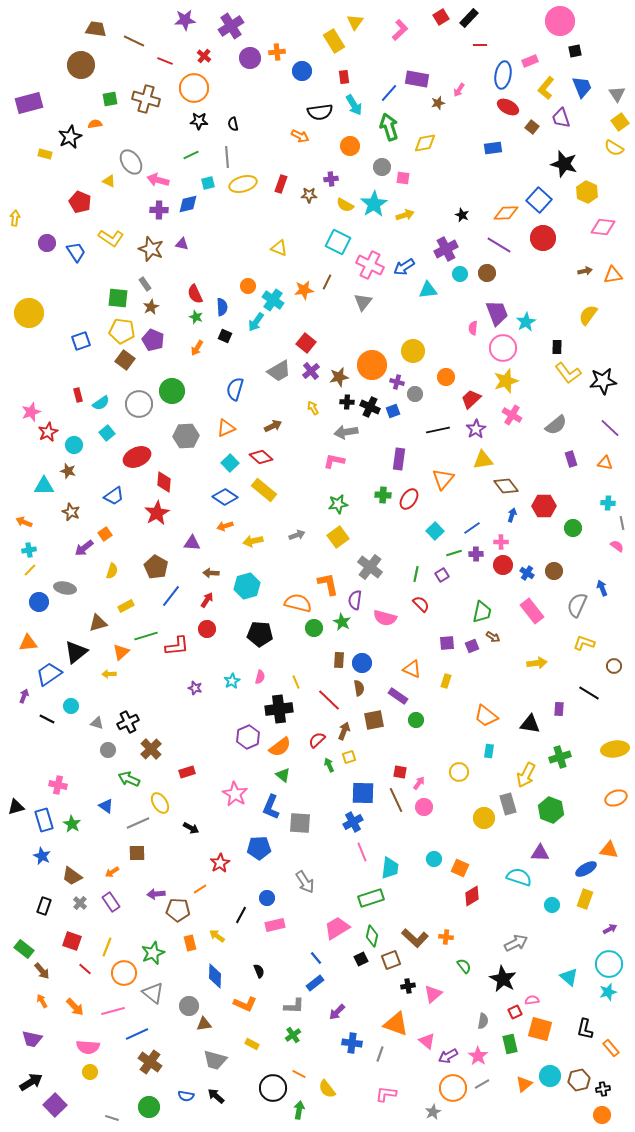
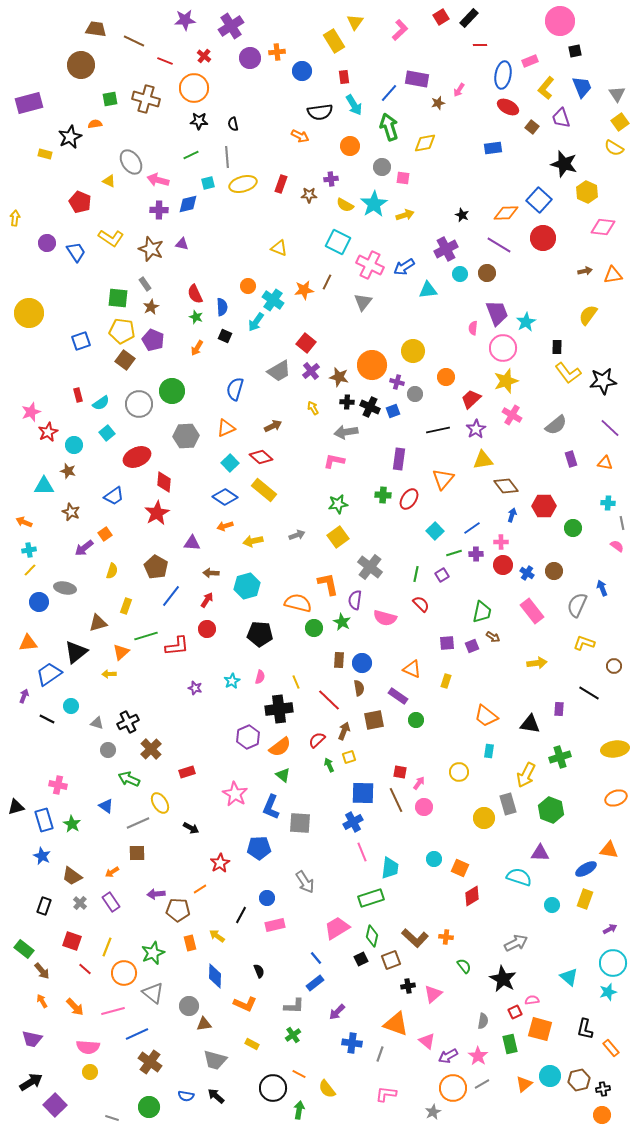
brown star at (339, 377): rotated 24 degrees clockwise
yellow rectangle at (126, 606): rotated 42 degrees counterclockwise
cyan circle at (609, 964): moved 4 px right, 1 px up
